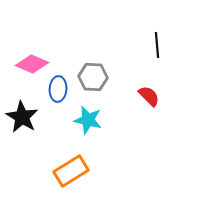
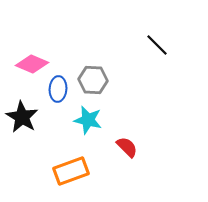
black line: rotated 40 degrees counterclockwise
gray hexagon: moved 3 px down
red semicircle: moved 22 px left, 51 px down
orange rectangle: rotated 12 degrees clockwise
